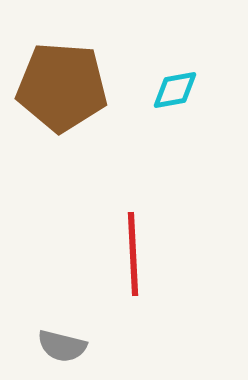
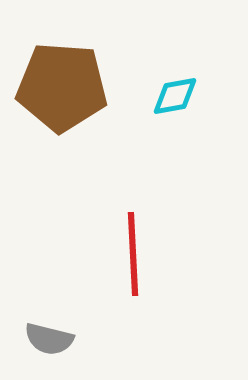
cyan diamond: moved 6 px down
gray semicircle: moved 13 px left, 7 px up
